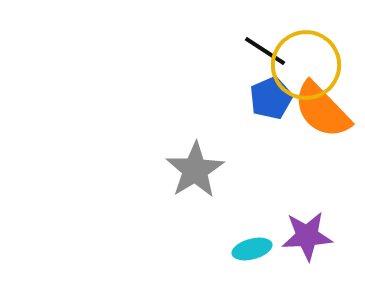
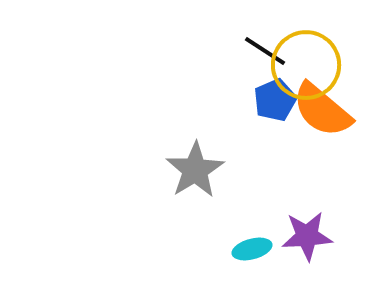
blue pentagon: moved 4 px right, 2 px down
orange semicircle: rotated 6 degrees counterclockwise
